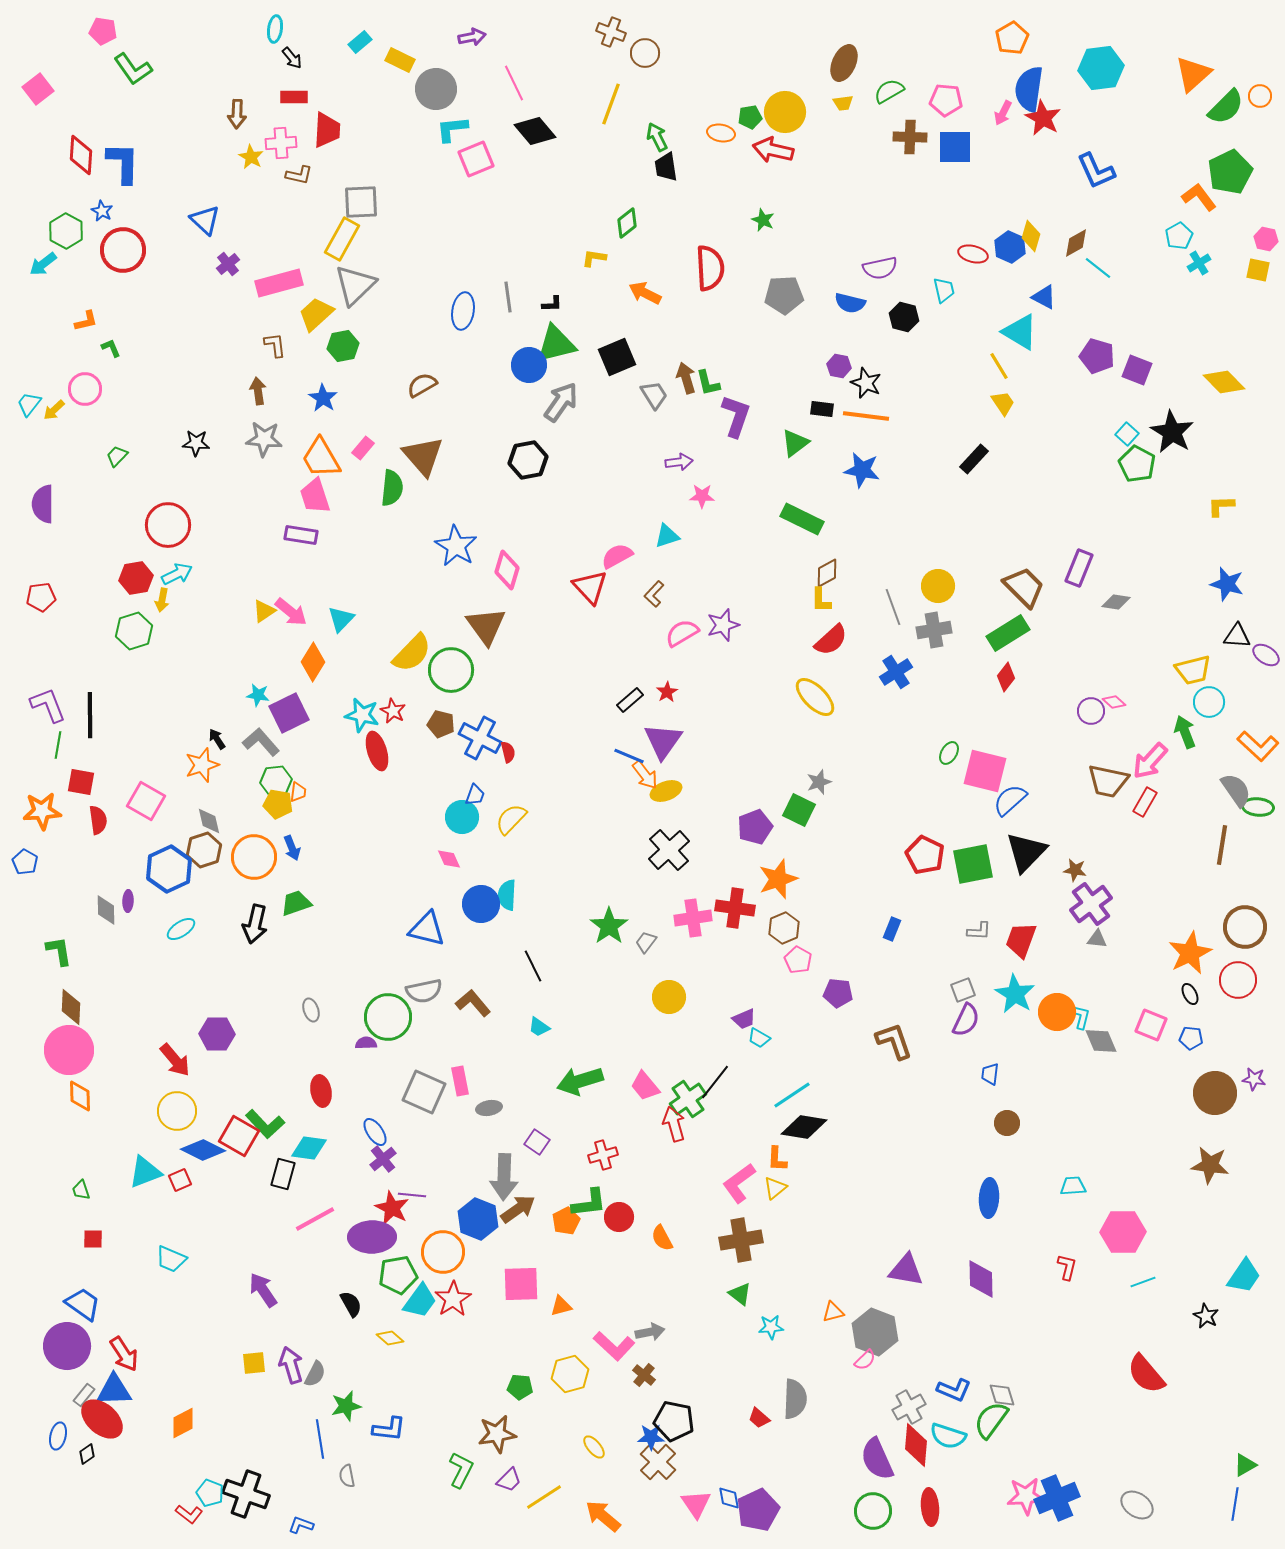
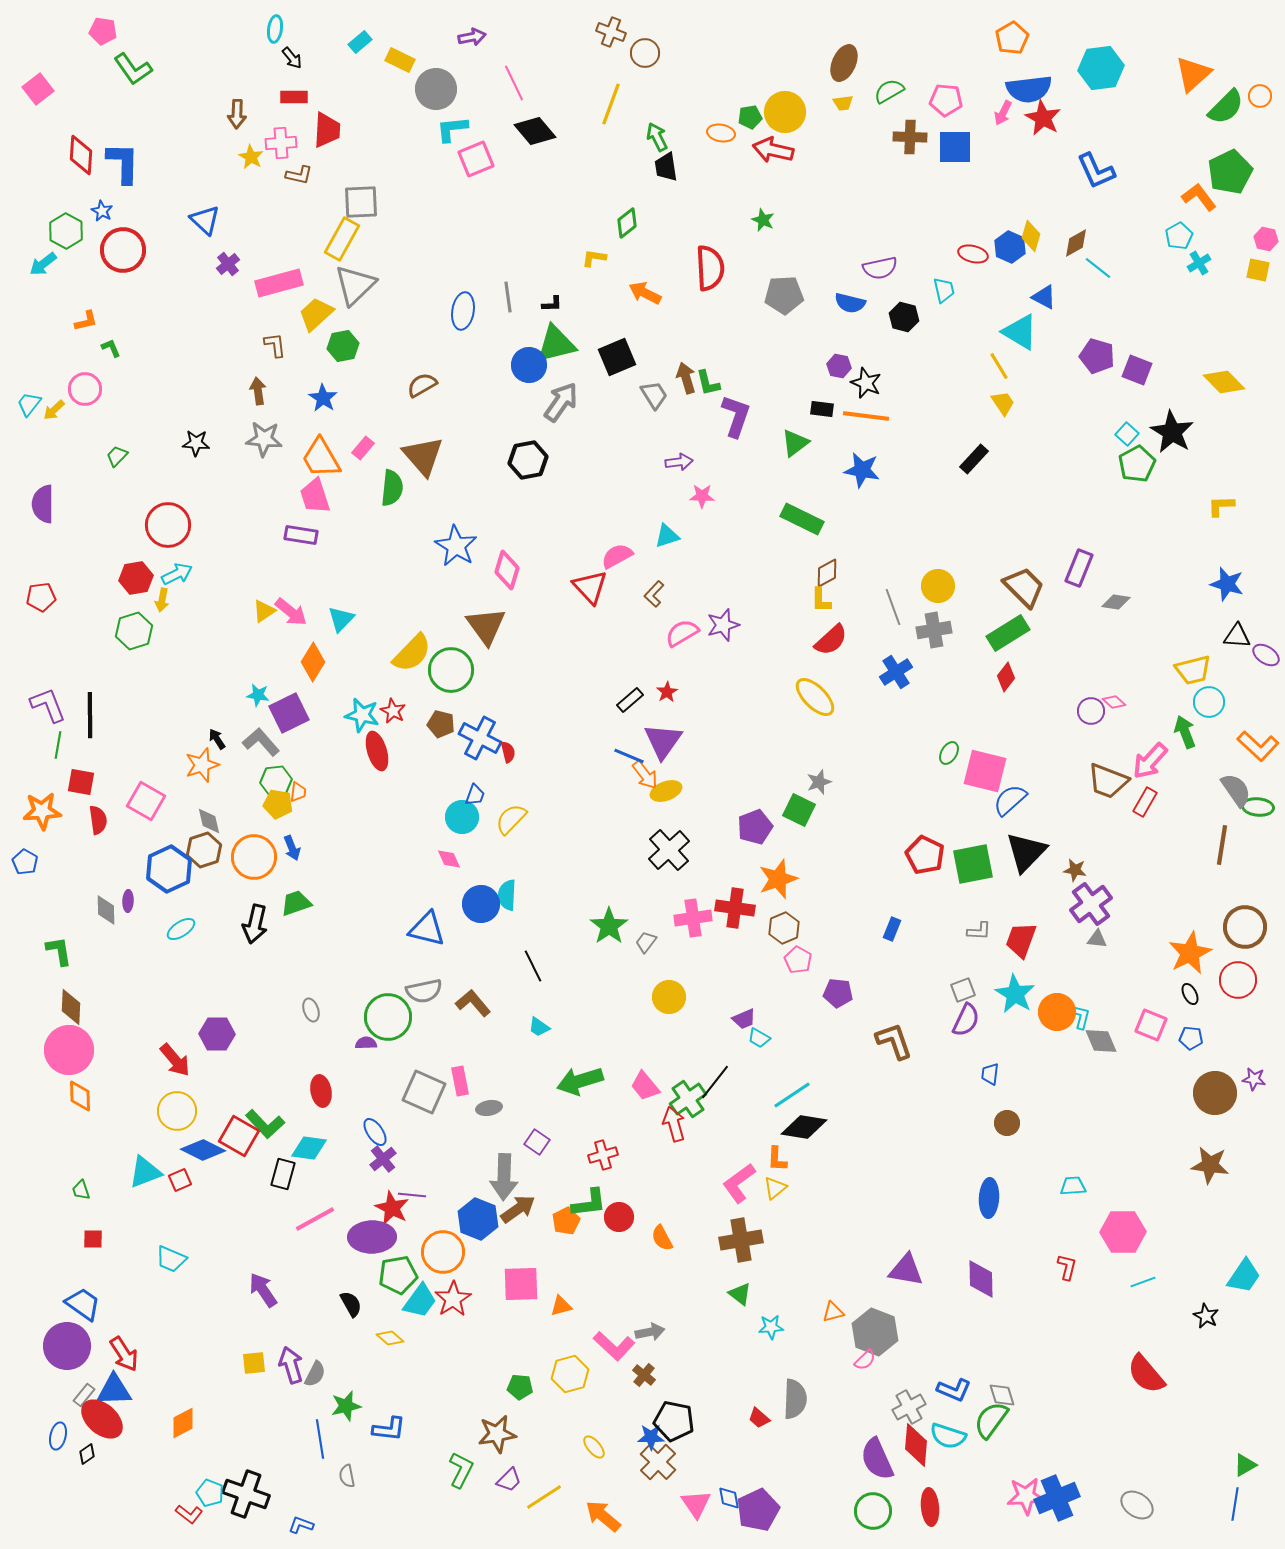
blue semicircle at (1029, 89): rotated 105 degrees counterclockwise
green pentagon at (1137, 464): rotated 15 degrees clockwise
brown trapezoid at (1108, 781): rotated 9 degrees clockwise
